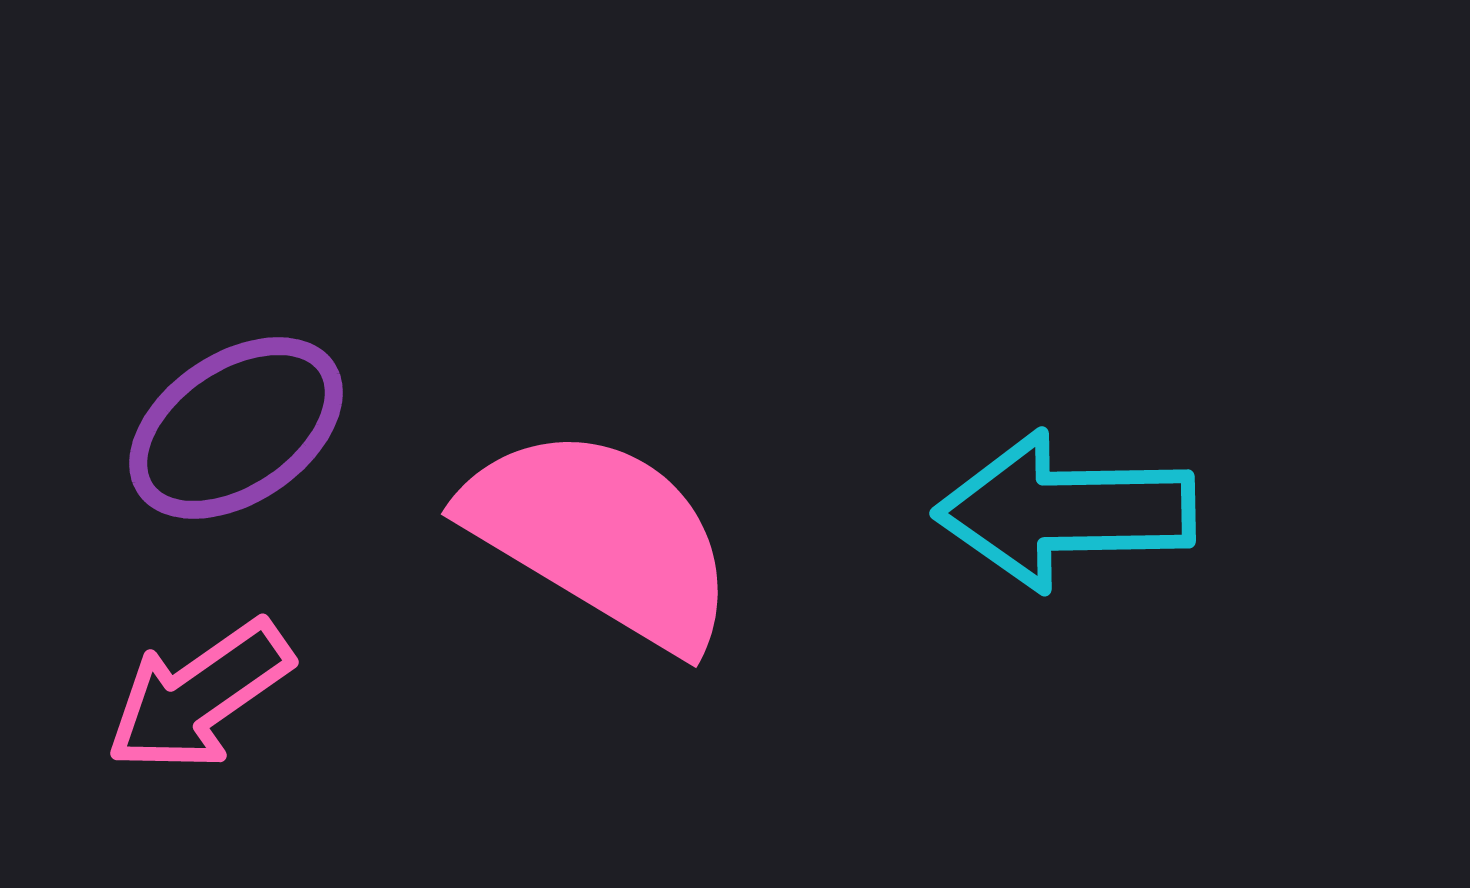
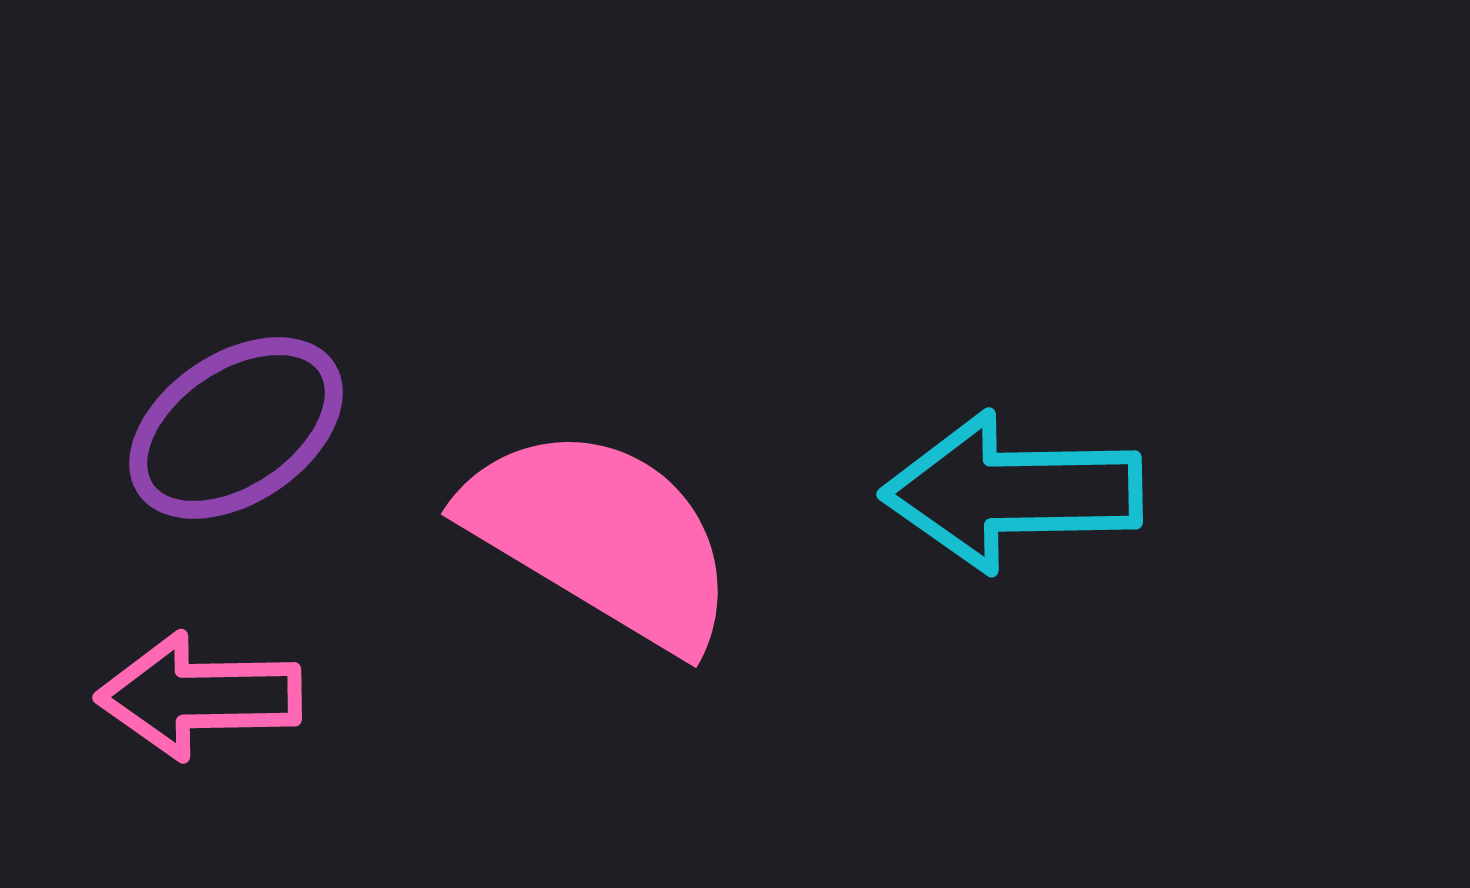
cyan arrow: moved 53 px left, 19 px up
pink arrow: rotated 34 degrees clockwise
